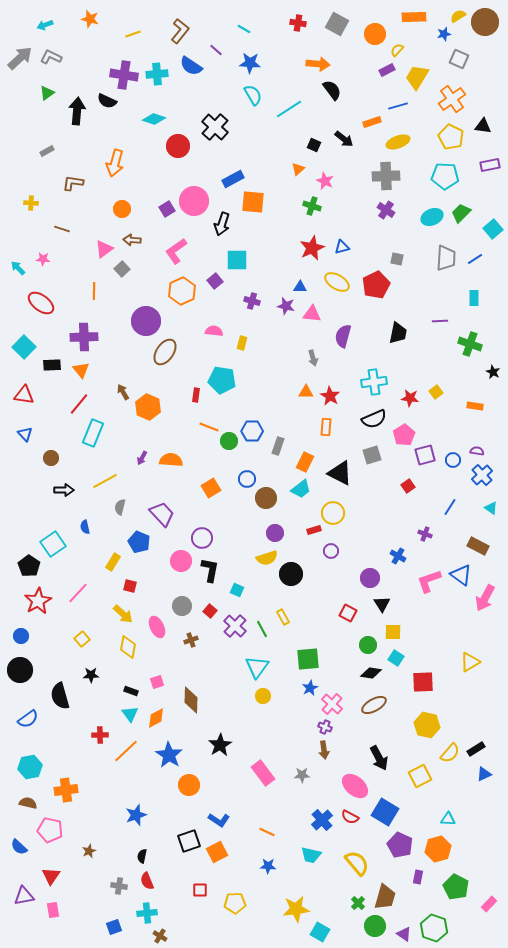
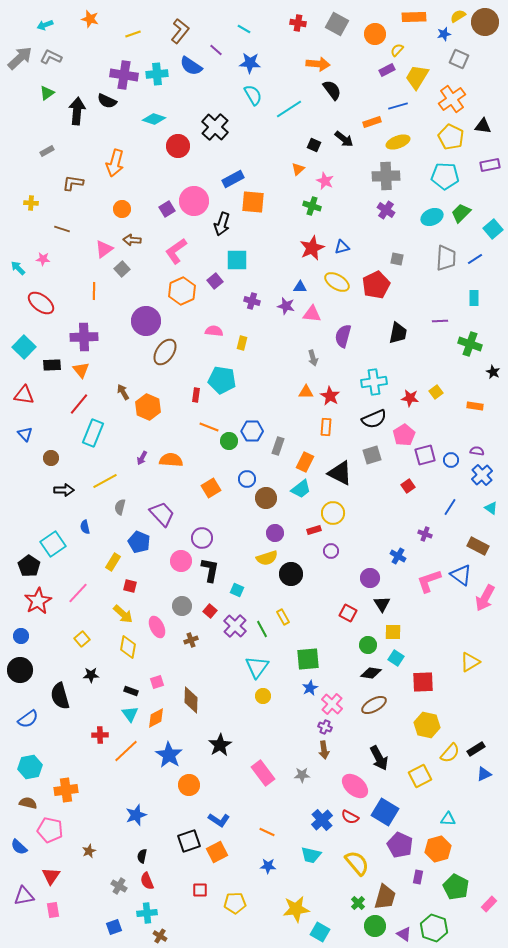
blue circle at (453, 460): moved 2 px left
gray cross at (119, 886): rotated 21 degrees clockwise
